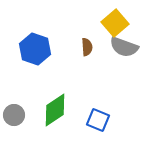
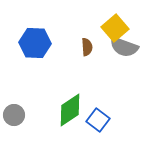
yellow square: moved 5 px down
blue hexagon: moved 6 px up; rotated 16 degrees counterclockwise
green diamond: moved 15 px right
blue square: rotated 15 degrees clockwise
